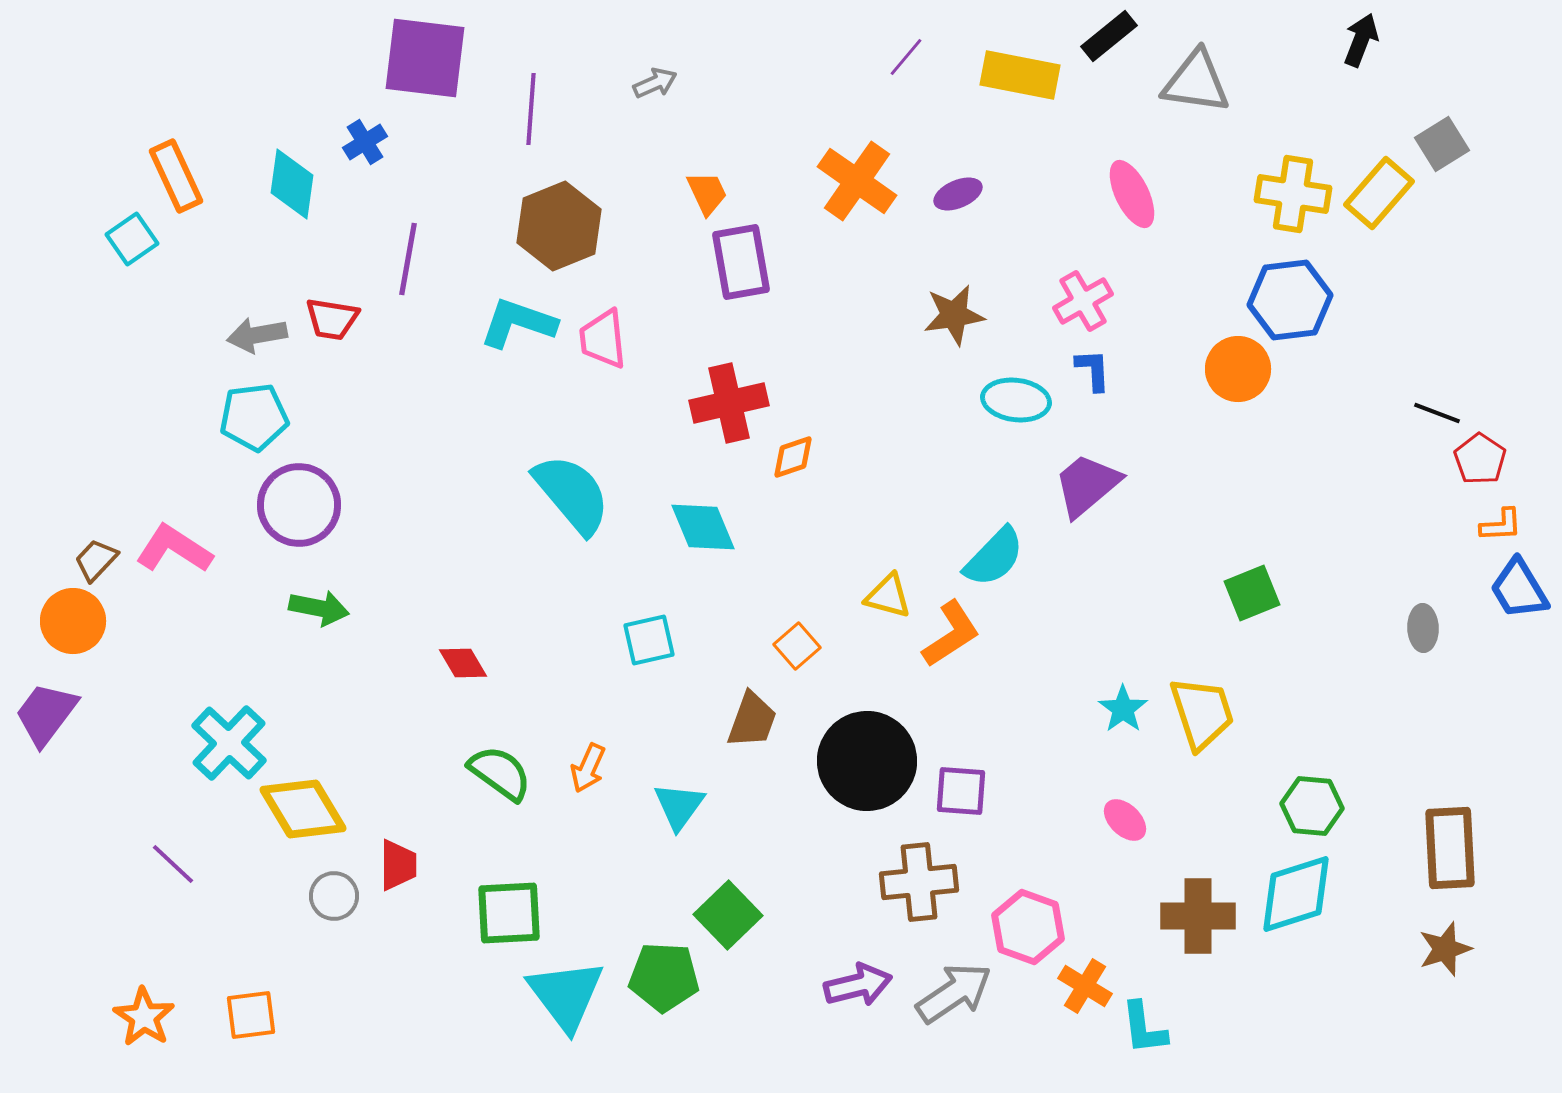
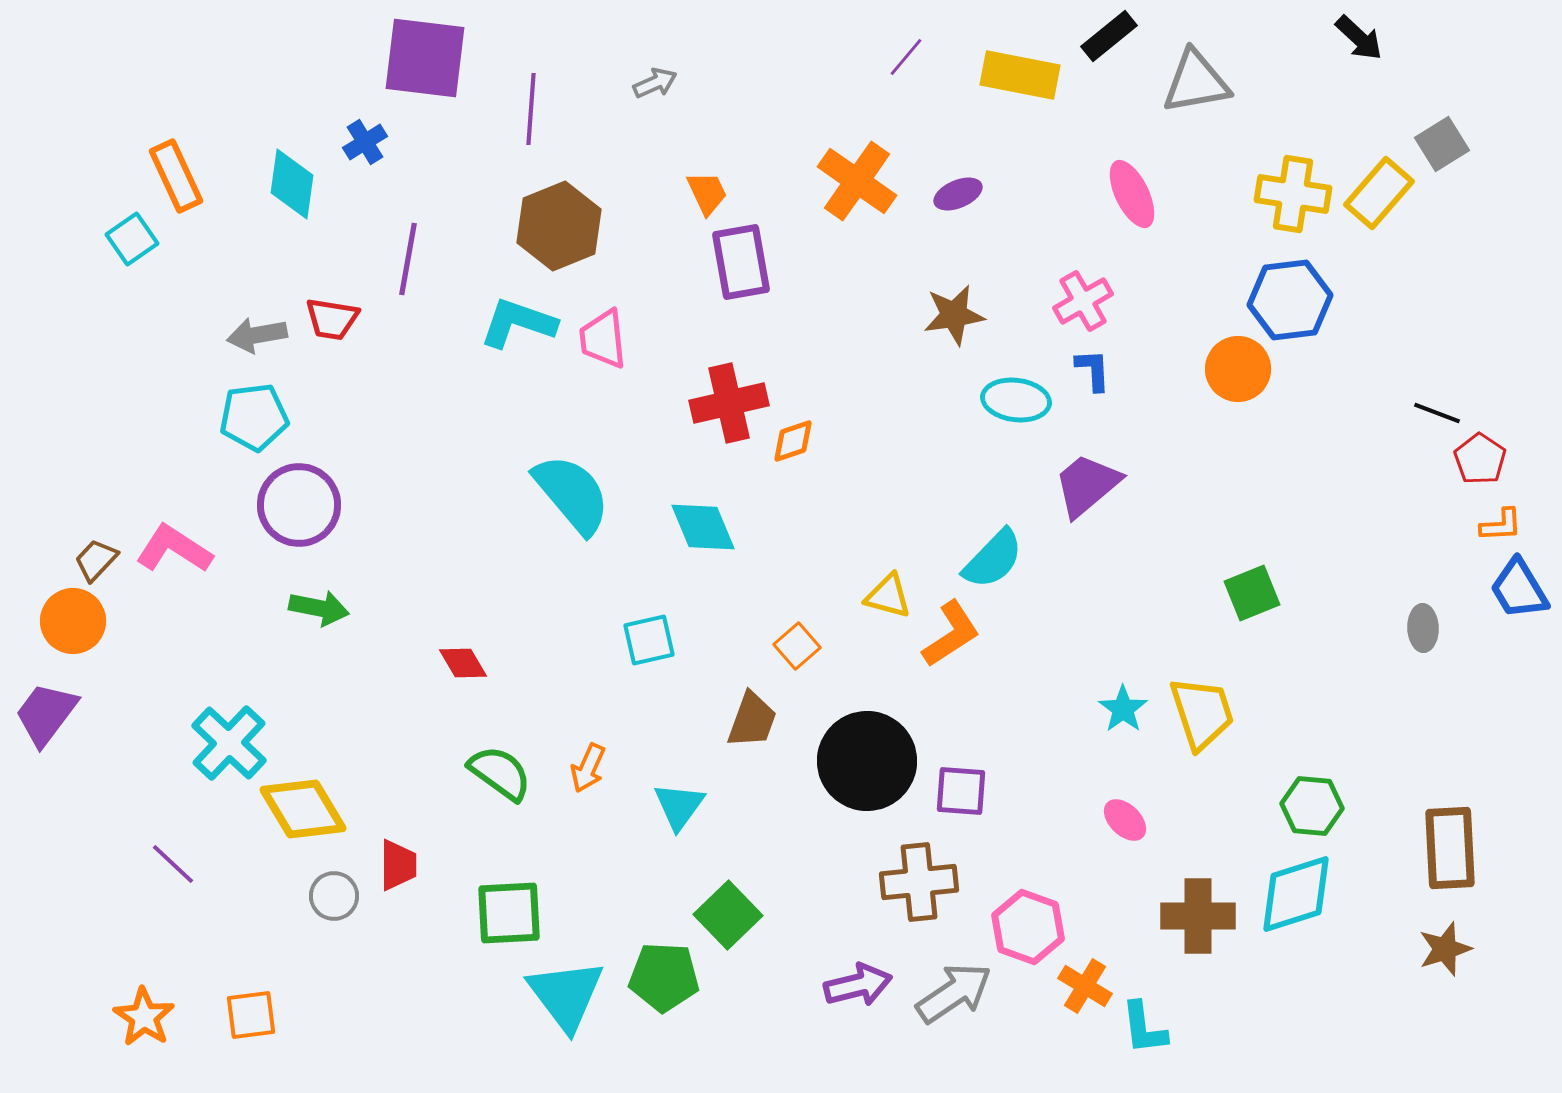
black arrow at (1361, 40): moved 2 px left, 2 px up; rotated 112 degrees clockwise
gray triangle at (1196, 82): rotated 18 degrees counterclockwise
orange diamond at (793, 457): moved 16 px up
cyan semicircle at (994, 557): moved 1 px left, 2 px down
